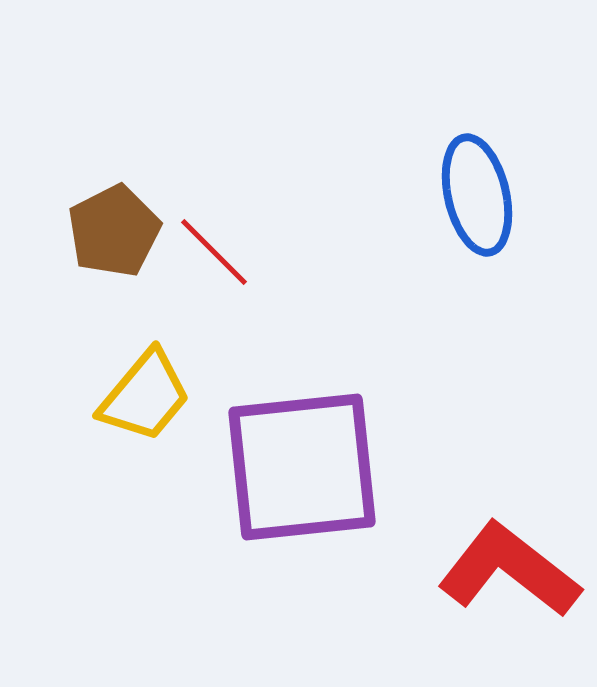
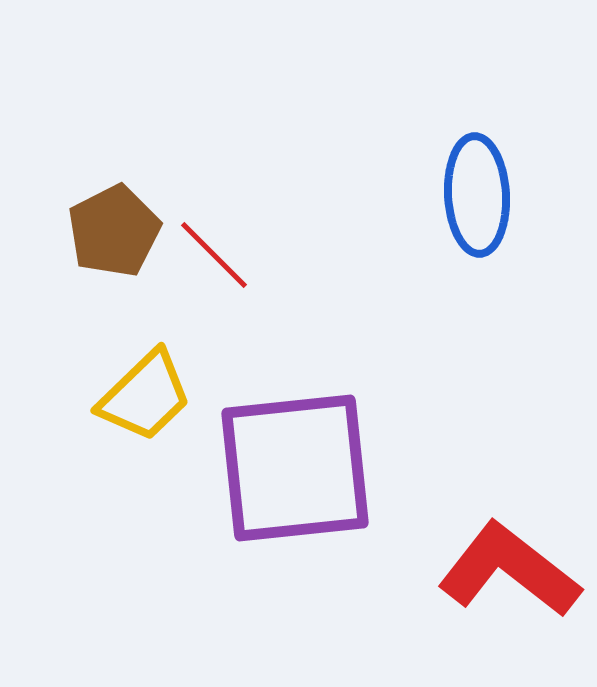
blue ellipse: rotated 10 degrees clockwise
red line: moved 3 px down
yellow trapezoid: rotated 6 degrees clockwise
purple square: moved 7 px left, 1 px down
